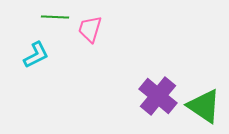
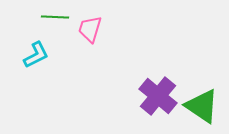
green triangle: moved 2 px left
